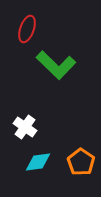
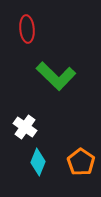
red ellipse: rotated 24 degrees counterclockwise
green L-shape: moved 11 px down
cyan diamond: rotated 60 degrees counterclockwise
